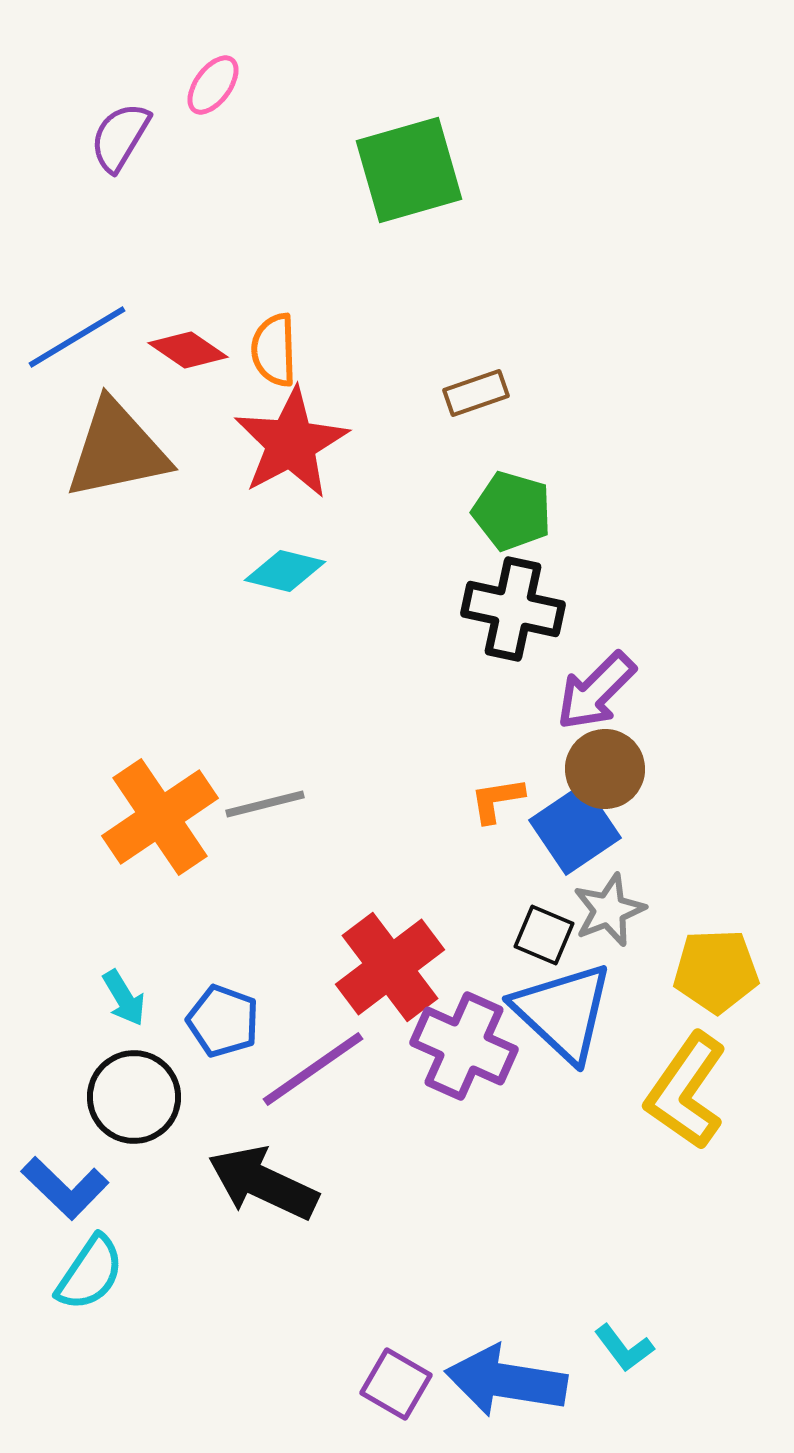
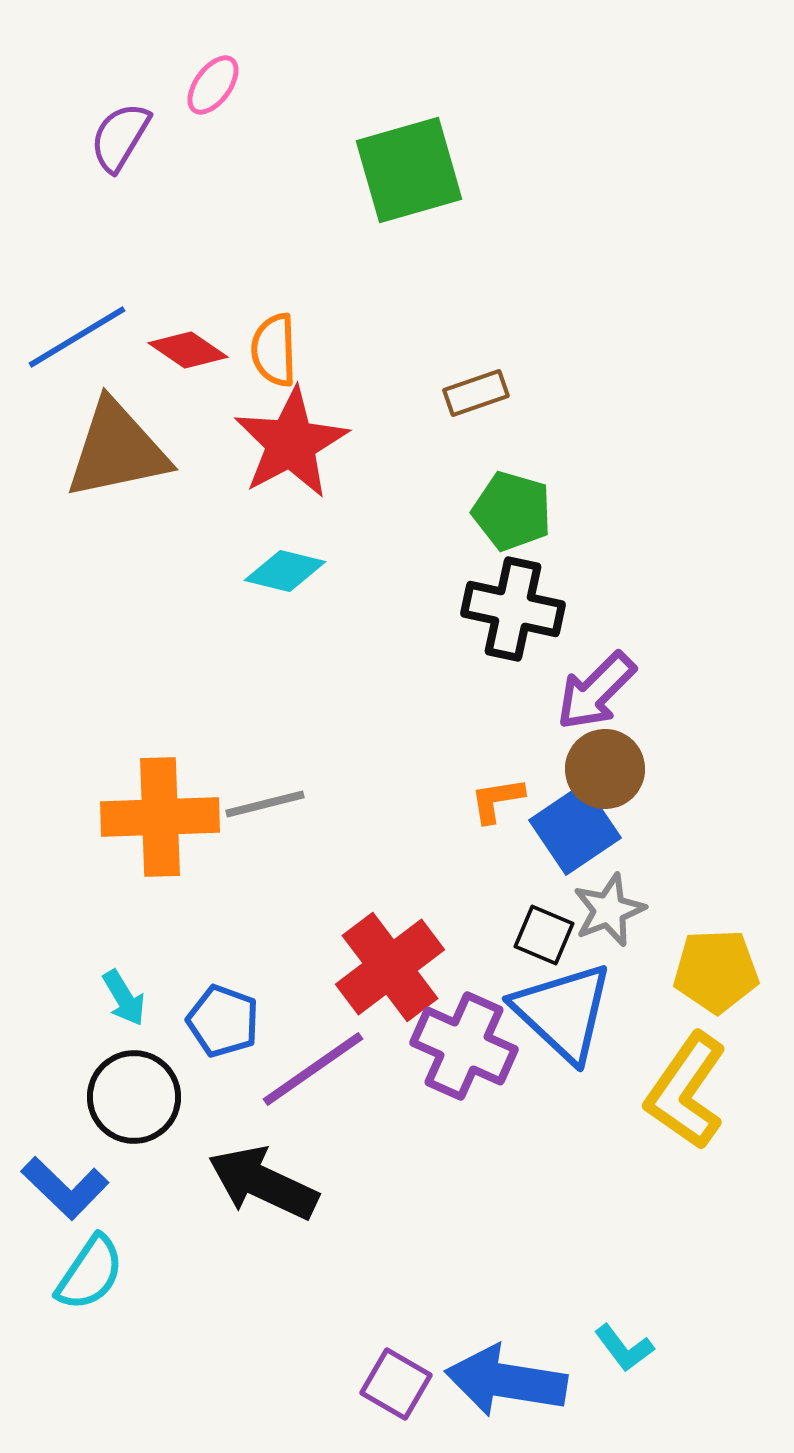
orange cross: rotated 32 degrees clockwise
